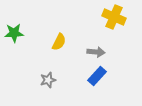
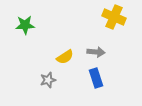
green star: moved 11 px right, 8 px up
yellow semicircle: moved 6 px right, 15 px down; rotated 30 degrees clockwise
blue rectangle: moved 1 px left, 2 px down; rotated 60 degrees counterclockwise
